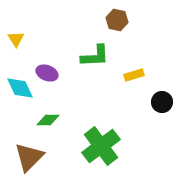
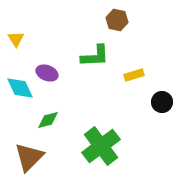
green diamond: rotated 15 degrees counterclockwise
